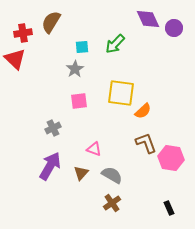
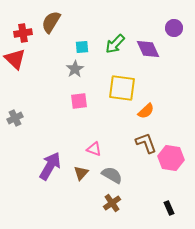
purple diamond: moved 30 px down
yellow square: moved 1 px right, 5 px up
orange semicircle: moved 3 px right
gray cross: moved 38 px left, 10 px up
